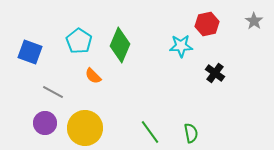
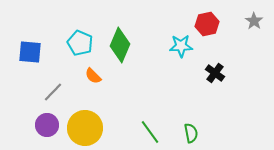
cyan pentagon: moved 1 px right, 2 px down; rotated 10 degrees counterclockwise
blue square: rotated 15 degrees counterclockwise
gray line: rotated 75 degrees counterclockwise
purple circle: moved 2 px right, 2 px down
